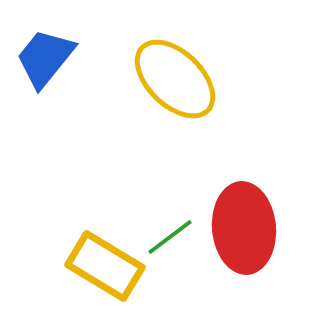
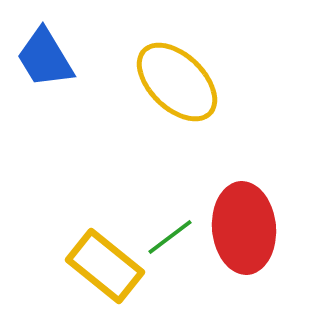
blue trapezoid: rotated 70 degrees counterclockwise
yellow ellipse: moved 2 px right, 3 px down
yellow rectangle: rotated 8 degrees clockwise
